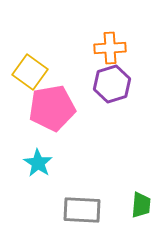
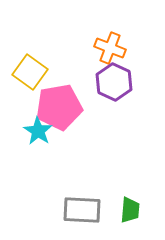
orange cross: rotated 24 degrees clockwise
purple hexagon: moved 2 px right, 2 px up; rotated 18 degrees counterclockwise
pink pentagon: moved 7 px right, 1 px up
cyan star: moved 32 px up
green trapezoid: moved 11 px left, 5 px down
